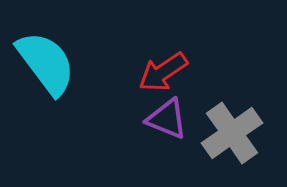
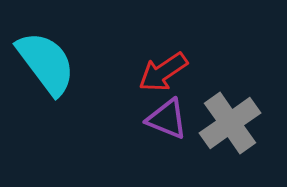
gray cross: moved 2 px left, 10 px up
